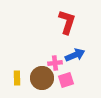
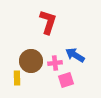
red L-shape: moved 19 px left
blue arrow: rotated 126 degrees counterclockwise
brown circle: moved 11 px left, 17 px up
